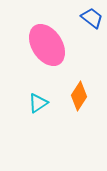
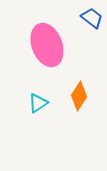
pink ellipse: rotated 12 degrees clockwise
